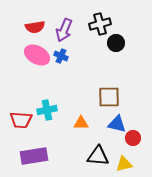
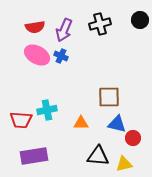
black circle: moved 24 px right, 23 px up
